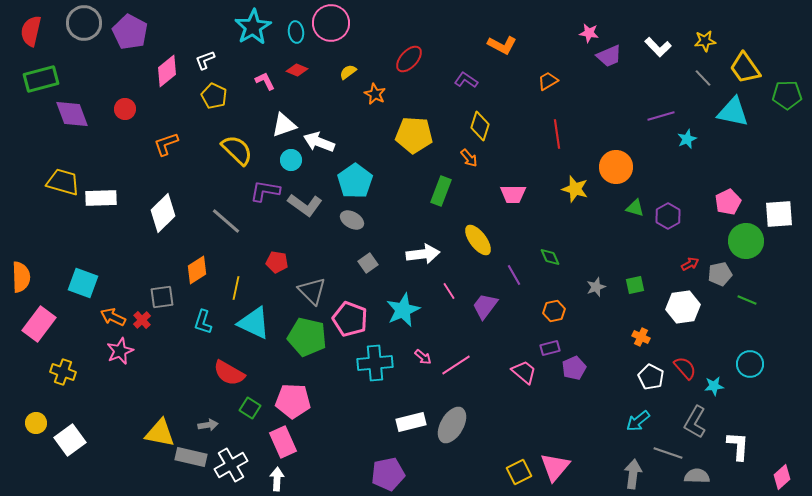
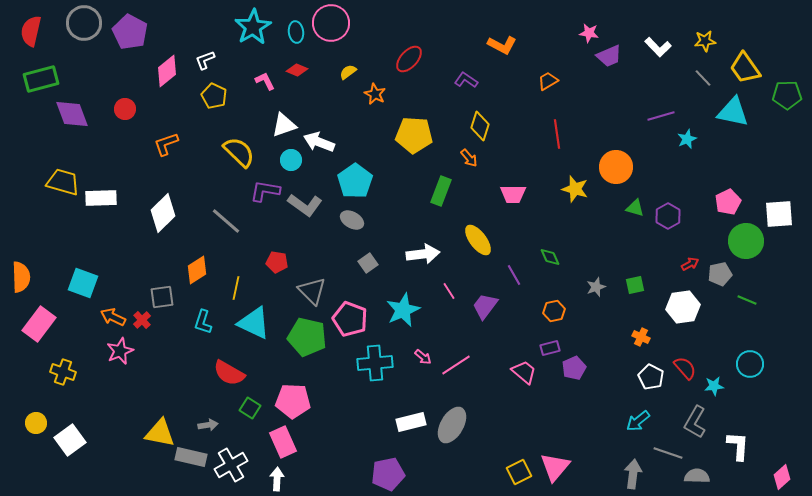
yellow semicircle at (237, 150): moved 2 px right, 2 px down
